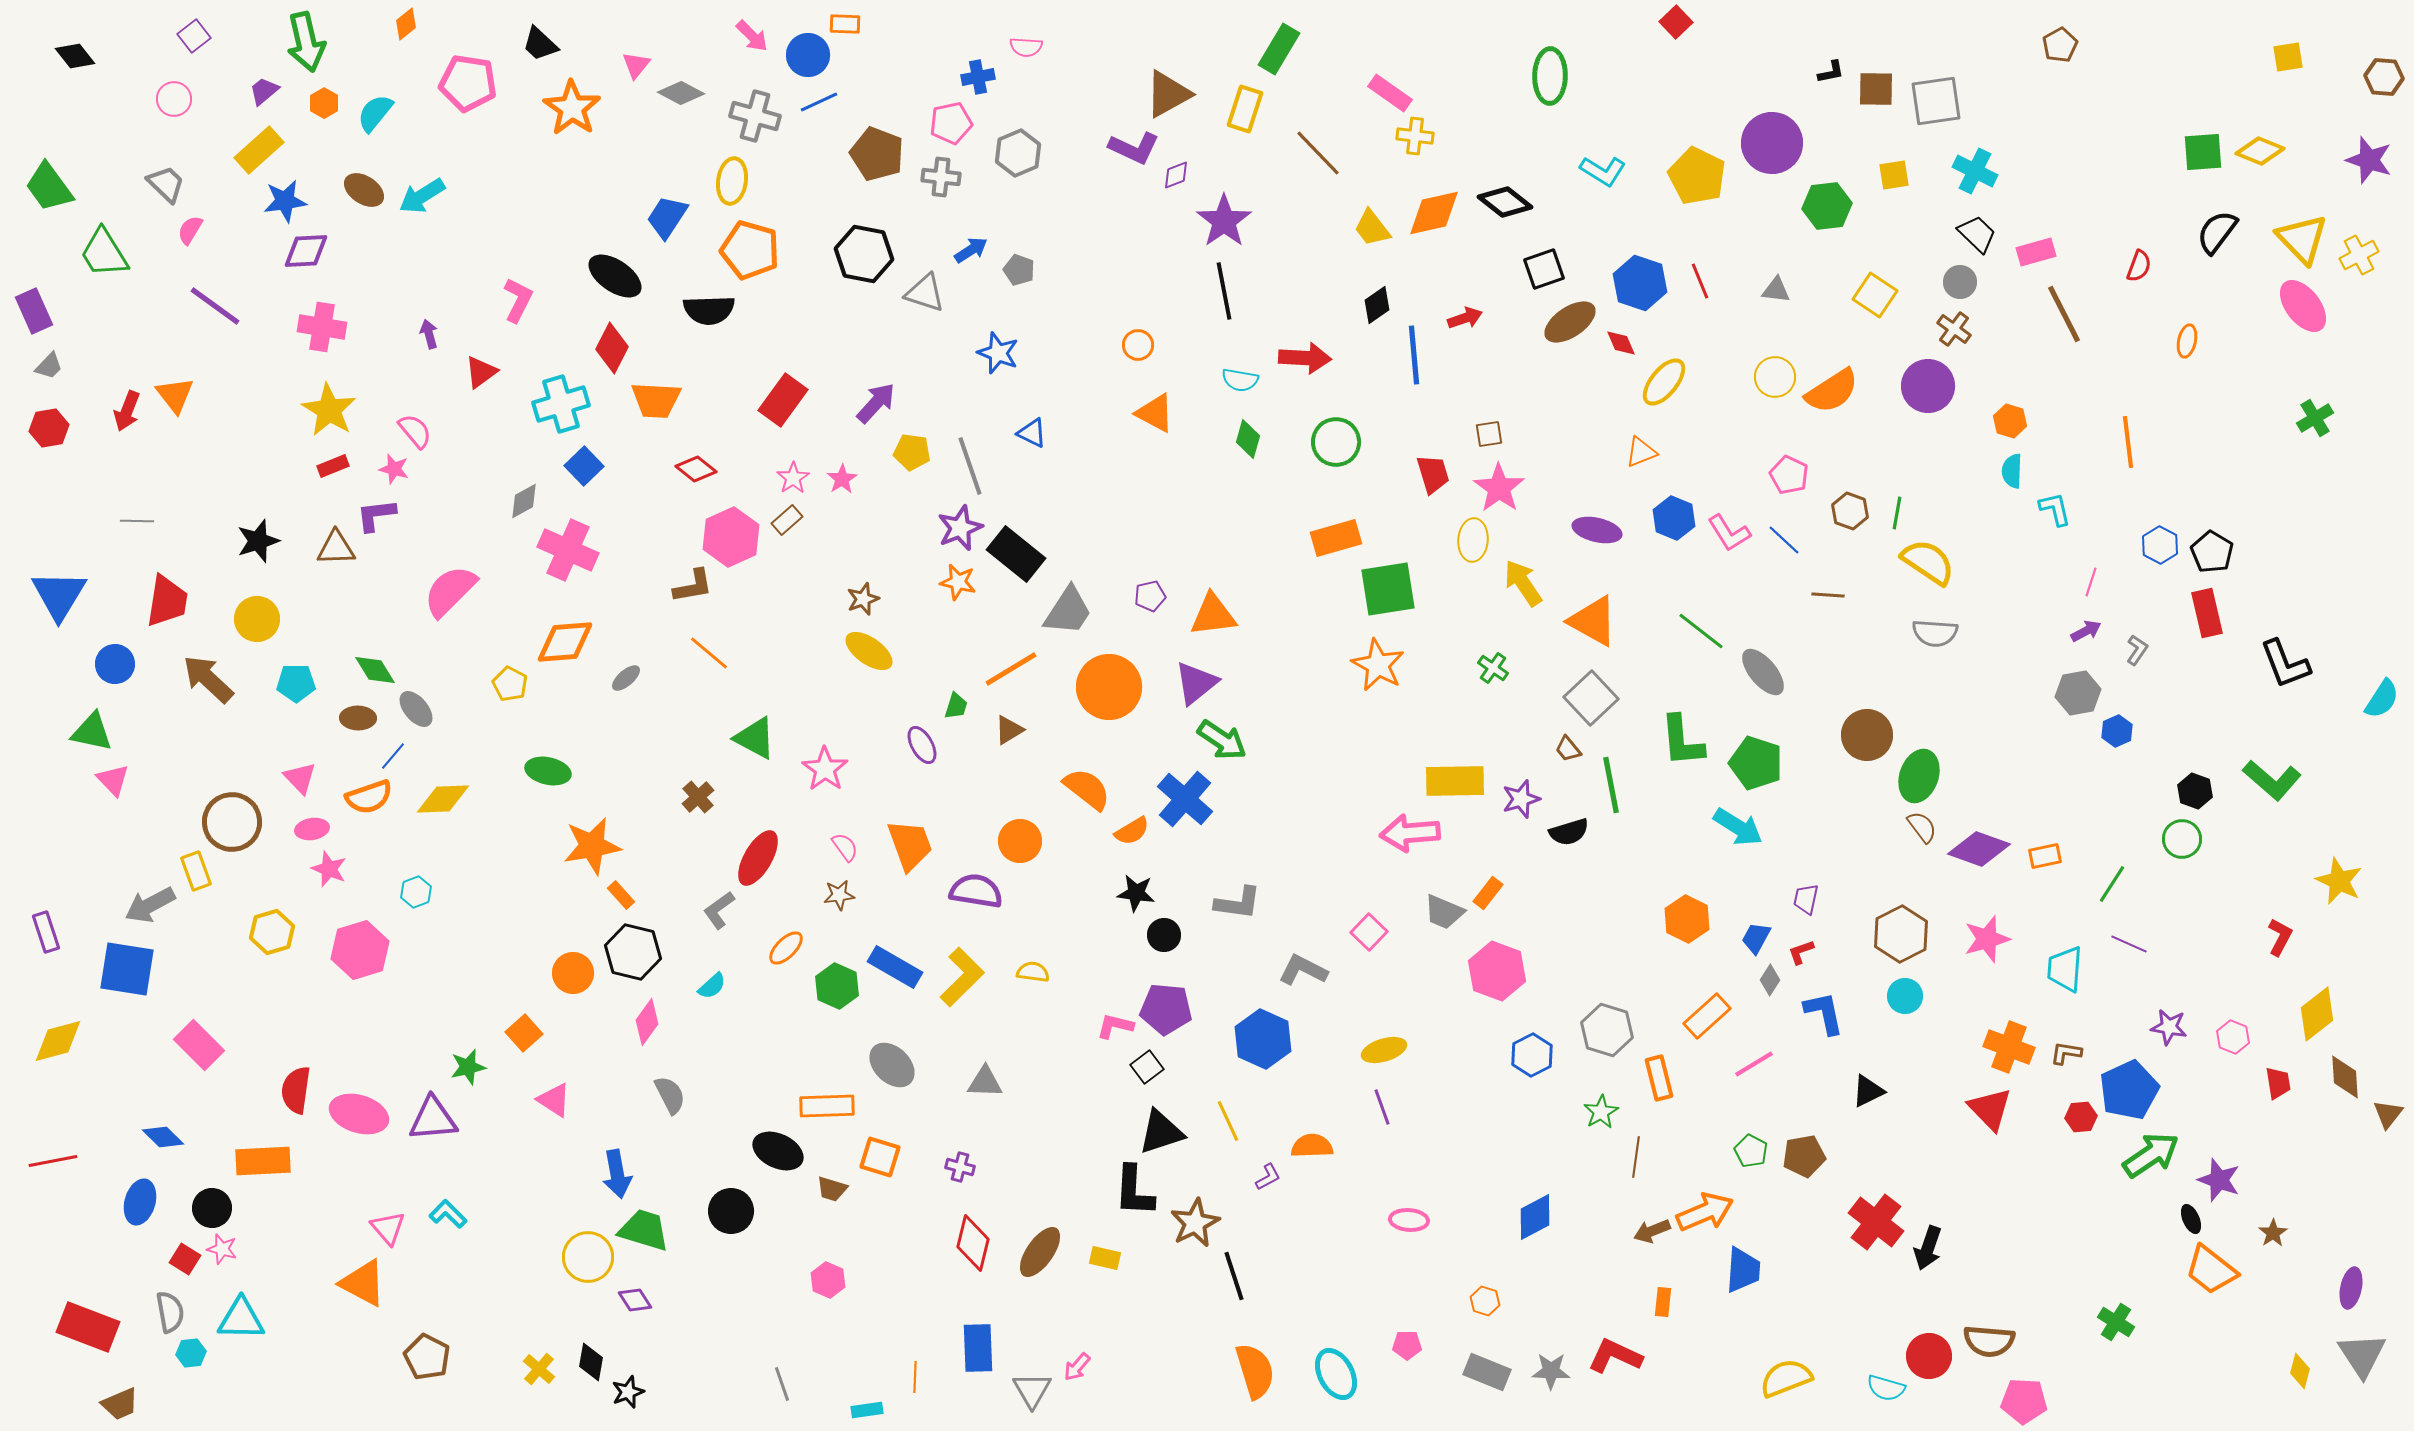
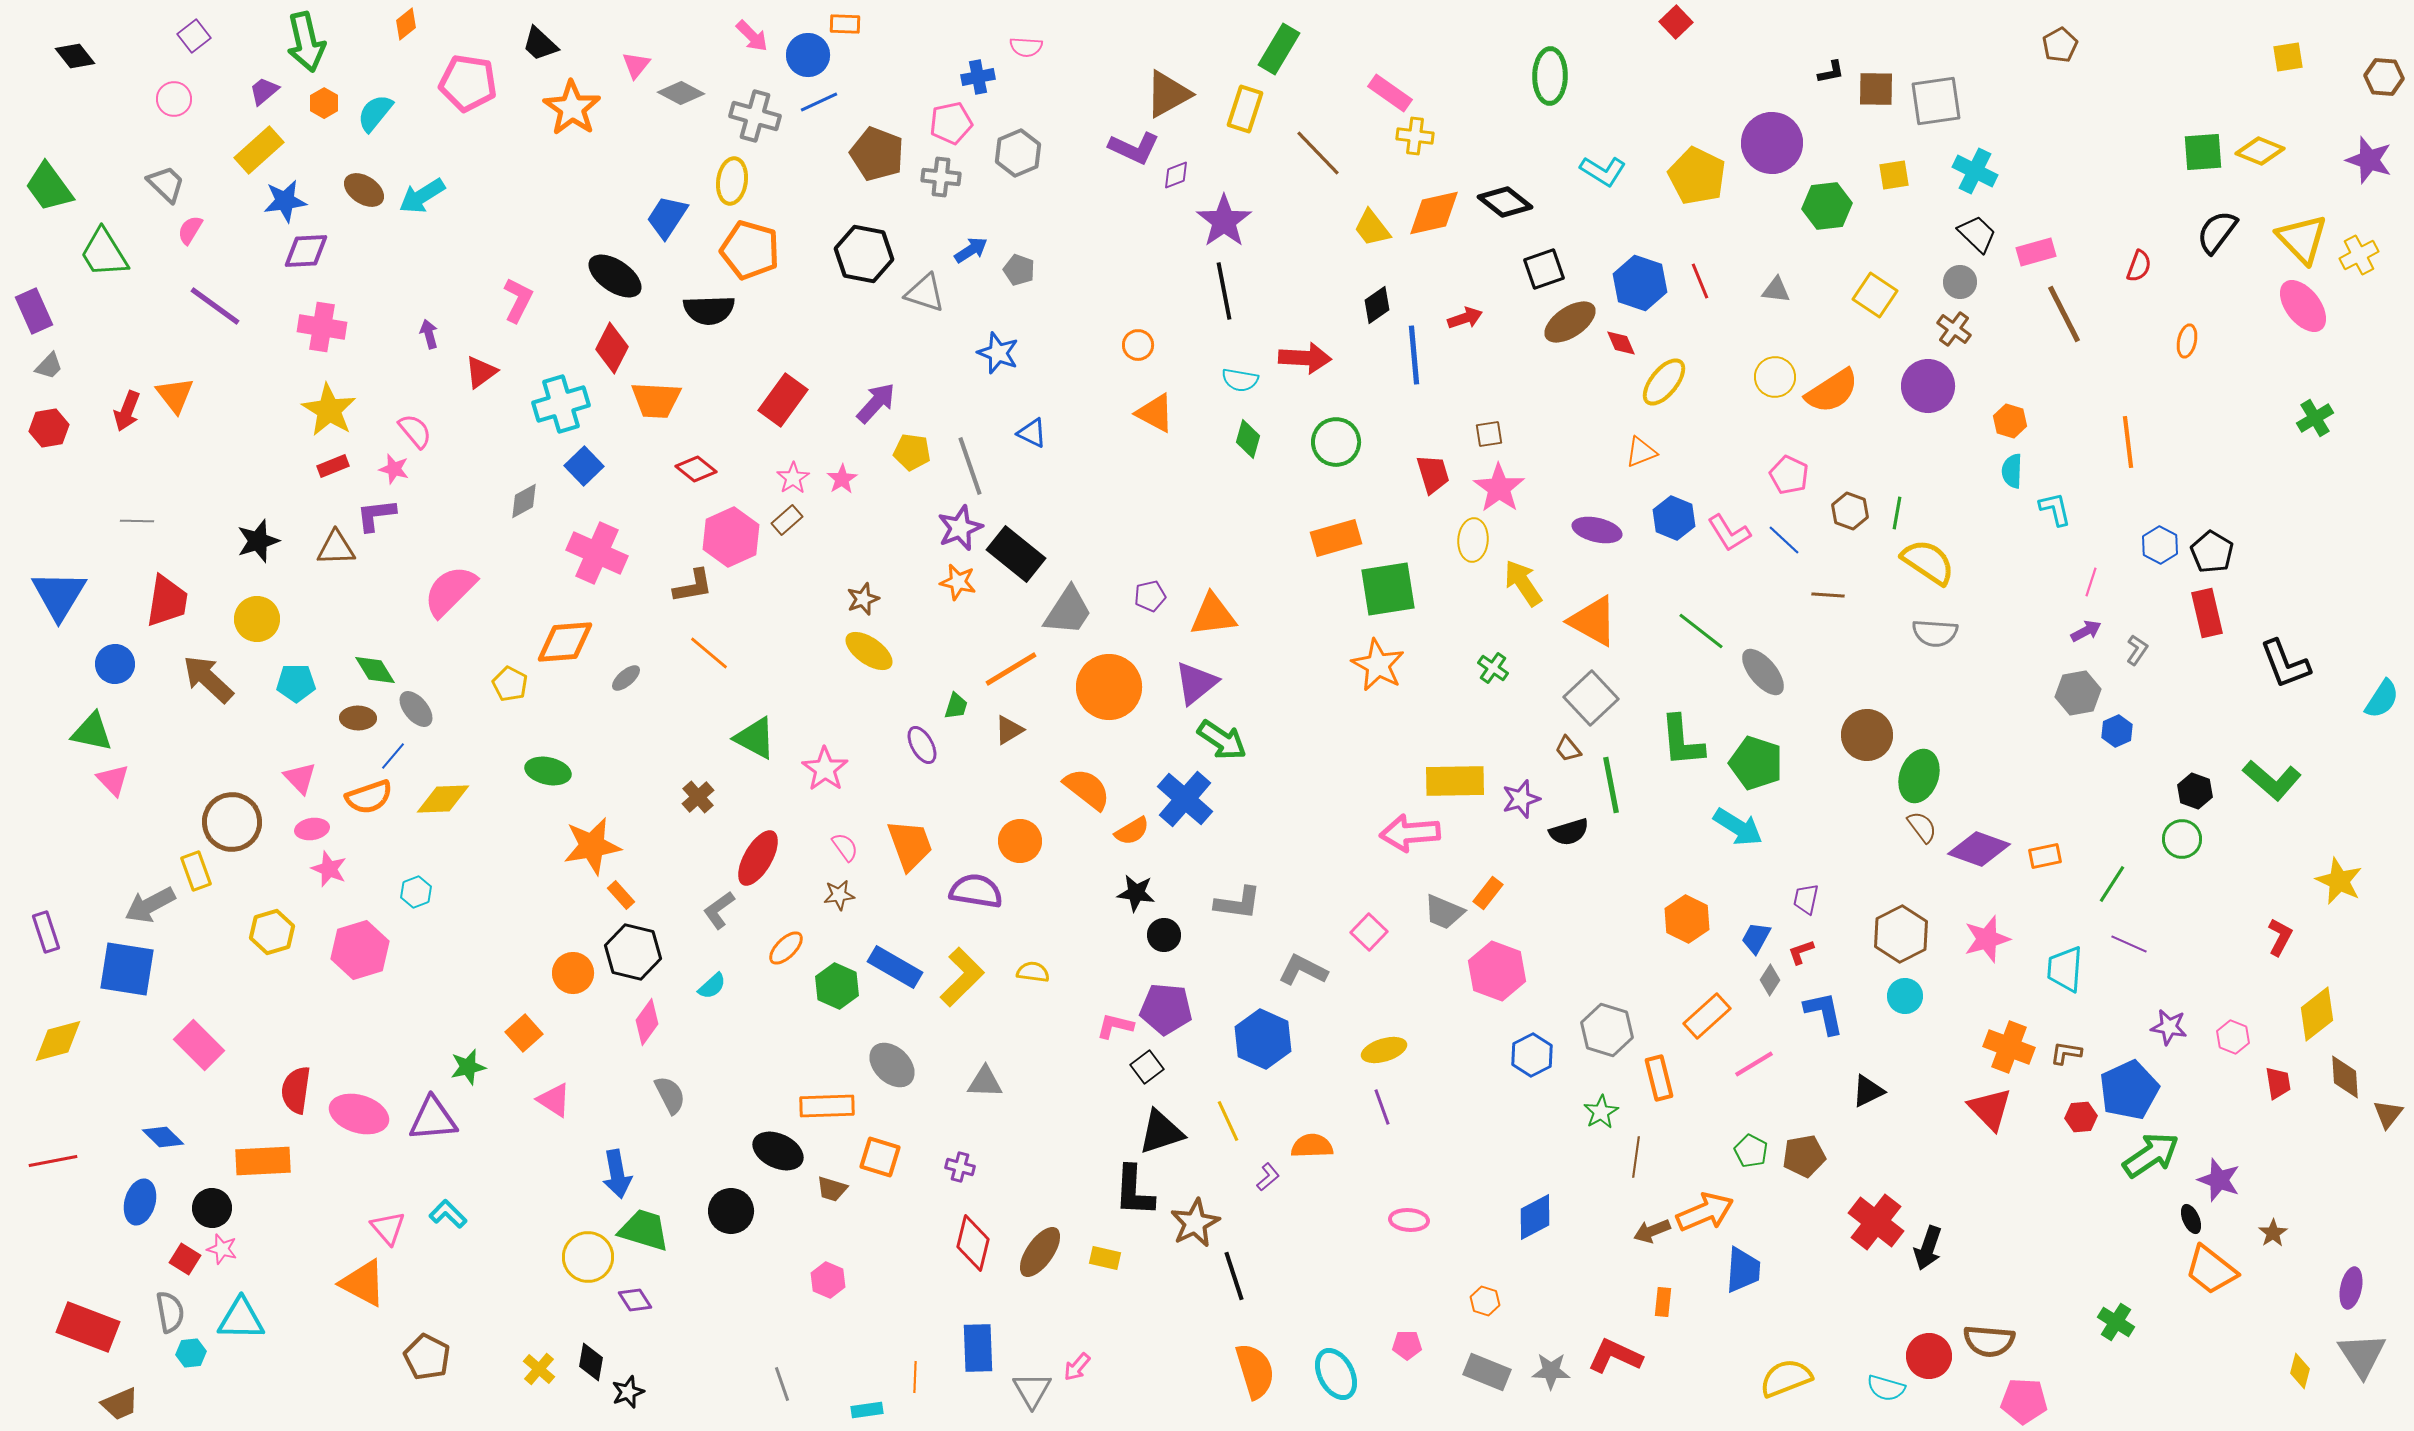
pink cross at (568, 550): moved 29 px right, 3 px down
purple L-shape at (1268, 1177): rotated 12 degrees counterclockwise
